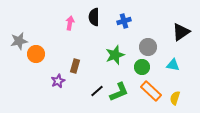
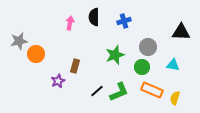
black triangle: rotated 36 degrees clockwise
orange rectangle: moved 1 px right, 1 px up; rotated 20 degrees counterclockwise
